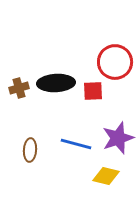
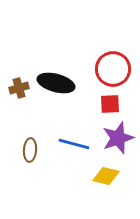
red circle: moved 2 px left, 7 px down
black ellipse: rotated 18 degrees clockwise
red square: moved 17 px right, 13 px down
blue line: moved 2 px left
